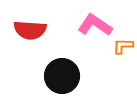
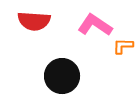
red semicircle: moved 4 px right, 9 px up
